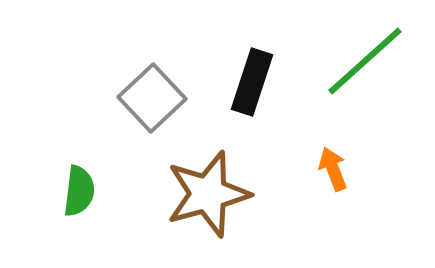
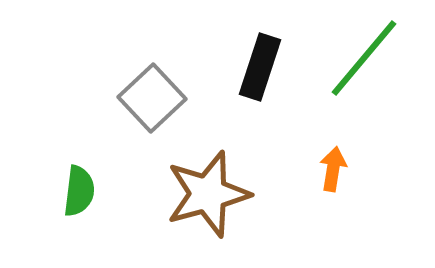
green line: moved 1 px left, 3 px up; rotated 8 degrees counterclockwise
black rectangle: moved 8 px right, 15 px up
orange arrow: rotated 30 degrees clockwise
